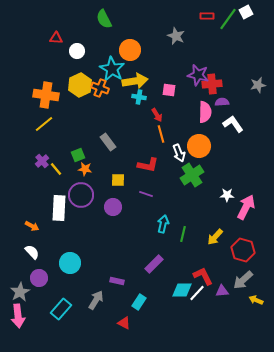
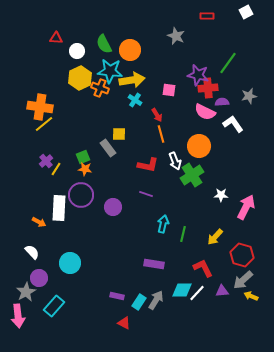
green semicircle at (104, 19): moved 25 px down
green line at (228, 19): moved 44 px down
cyan star at (112, 69): moved 2 px left, 2 px down; rotated 25 degrees counterclockwise
yellow arrow at (135, 81): moved 3 px left, 1 px up
red cross at (212, 84): moved 4 px left, 4 px down
yellow hexagon at (80, 85): moved 7 px up
gray star at (258, 85): moved 9 px left, 11 px down
orange cross at (46, 95): moved 6 px left, 12 px down
cyan cross at (139, 97): moved 4 px left, 3 px down; rotated 24 degrees clockwise
pink semicircle at (205, 112): rotated 115 degrees clockwise
gray rectangle at (108, 142): moved 6 px down
white arrow at (179, 153): moved 4 px left, 8 px down
green square at (78, 155): moved 5 px right, 2 px down
purple cross at (42, 161): moved 4 px right
yellow line at (56, 169): rotated 72 degrees clockwise
yellow square at (118, 180): moved 1 px right, 46 px up
white star at (227, 195): moved 6 px left
orange arrow at (32, 226): moved 7 px right, 4 px up
red hexagon at (243, 250): moved 1 px left, 5 px down
purple rectangle at (154, 264): rotated 54 degrees clockwise
red L-shape at (203, 276): moved 8 px up
purple rectangle at (117, 281): moved 15 px down
gray star at (20, 292): moved 6 px right
gray arrow at (96, 300): moved 60 px right
yellow arrow at (256, 300): moved 5 px left, 4 px up
cyan rectangle at (61, 309): moved 7 px left, 3 px up
